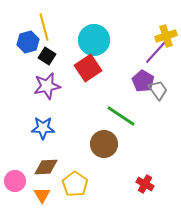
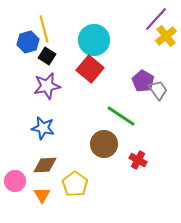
yellow line: moved 2 px down
yellow cross: rotated 20 degrees counterclockwise
purple line: moved 33 px up
red square: moved 2 px right, 1 px down; rotated 16 degrees counterclockwise
blue star: rotated 10 degrees clockwise
brown diamond: moved 1 px left, 2 px up
red cross: moved 7 px left, 24 px up
